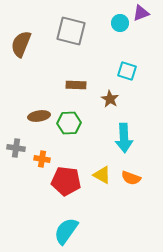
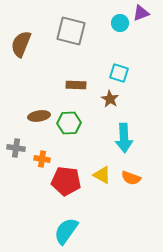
cyan square: moved 8 px left, 2 px down
